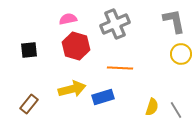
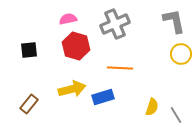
gray line: moved 5 px down
